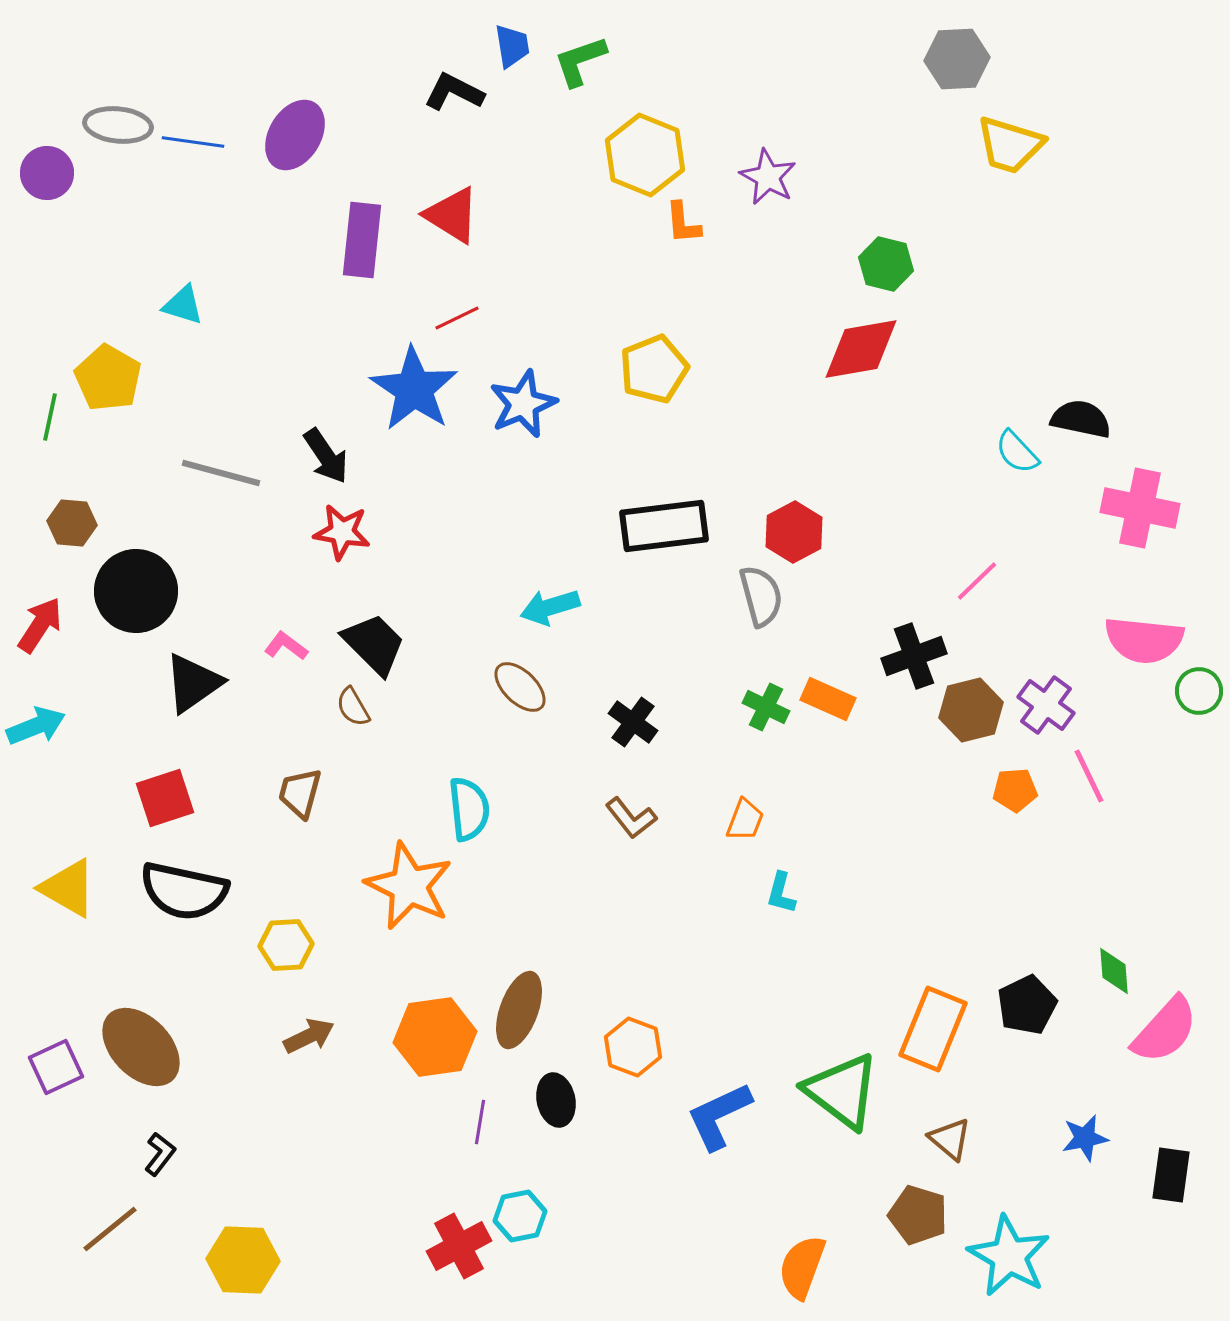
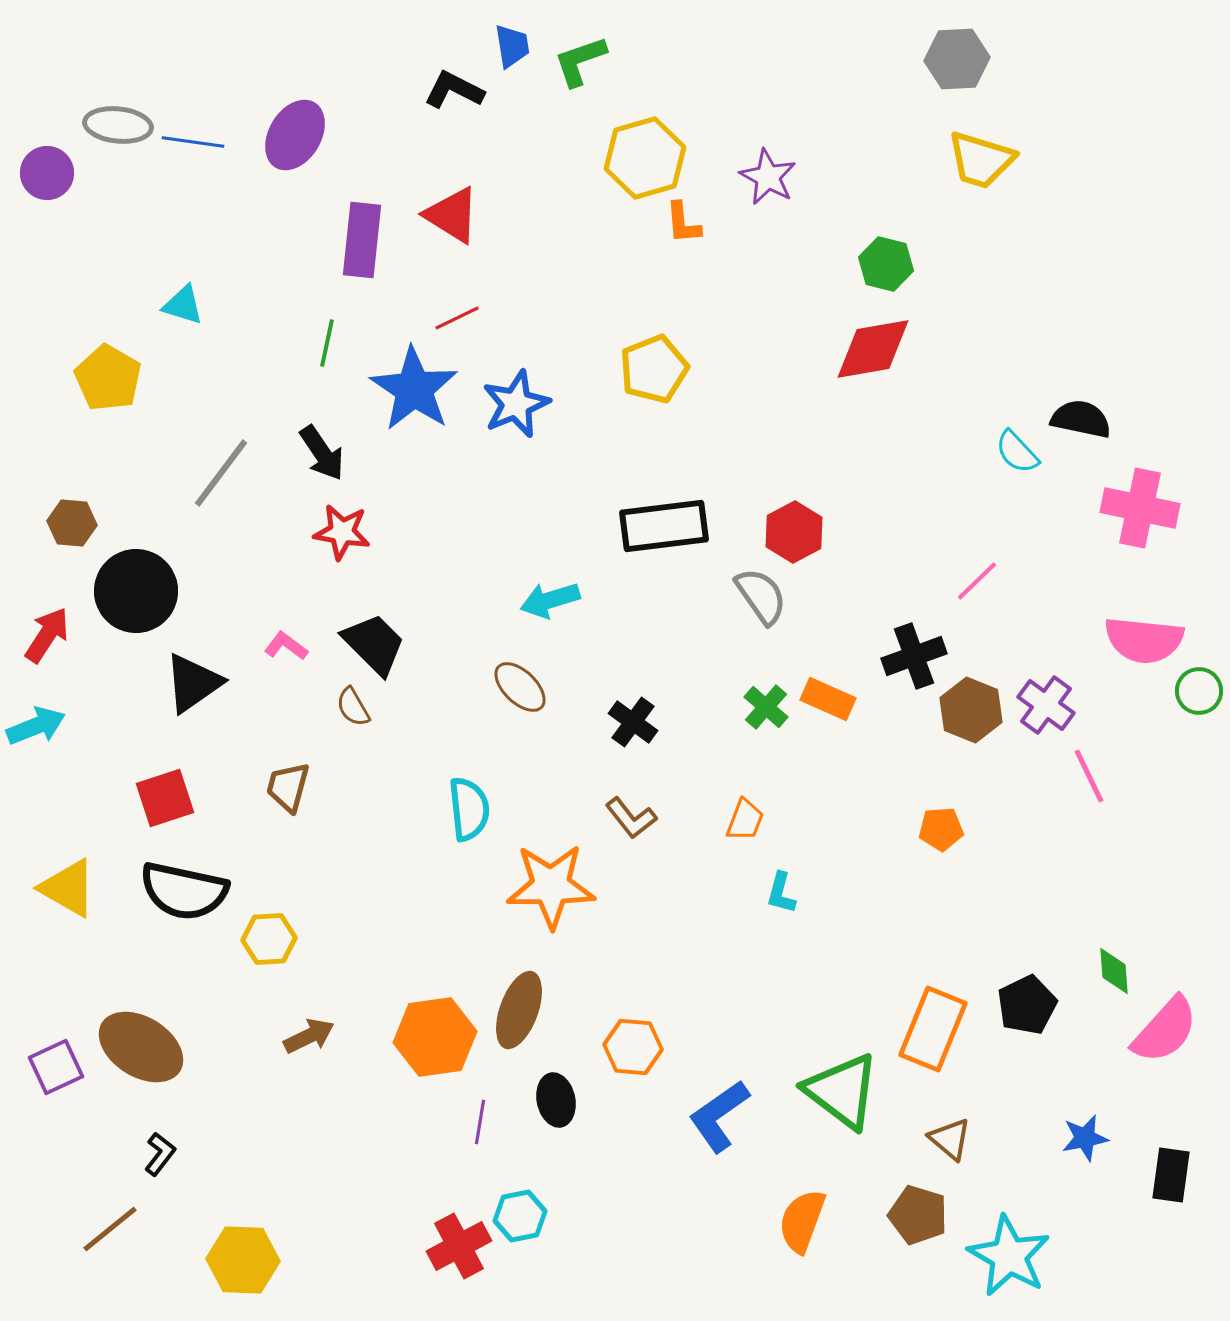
black L-shape at (454, 92): moved 2 px up
yellow trapezoid at (1010, 145): moved 29 px left, 15 px down
yellow hexagon at (645, 155): moved 3 px down; rotated 22 degrees clockwise
red diamond at (861, 349): moved 12 px right
blue star at (523, 404): moved 7 px left
green line at (50, 417): moved 277 px right, 74 px up
black arrow at (326, 456): moved 4 px left, 3 px up
gray line at (221, 473): rotated 68 degrees counterclockwise
gray semicircle at (761, 596): rotated 20 degrees counterclockwise
cyan arrow at (550, 607): moved 7 px up
red arrow at (40, 625): moved 7 px right, 10 px down
green cross at (766, 707): rotated 15 degrees clockwise
brown hexagon at (971, 710): rotated 24 degrees counterclockwise
orange pentagon at (1015, 790): moved 74 px left, 39 px down
brown trapezoid at (300, 793): moved 12 px left, 6 px up
orange star at (409, 886): moved 142 px right; rotated 26 degrees counterclockwise
yellow hexagon at (286, 945): moved 17 px left, 6 px up
brown ellipse at (141, 1047): rotated 14 degrees counterclockwise
orange hexagon at (633, 1047): rotated 16 degrees counterclockwise
blue L-shape at (719, 1116): rotated 10 degrees counterclockwise
orange semicircle at (802, 1267): moved 46 px up
